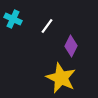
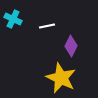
white line: rotated 42 degrees clockwise
